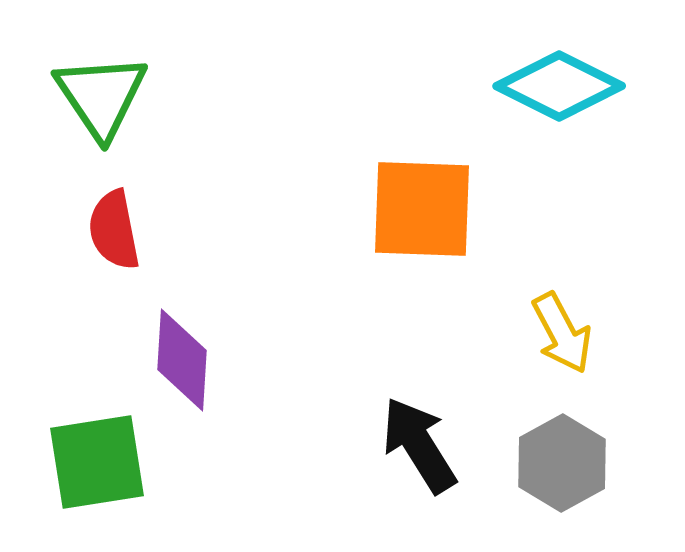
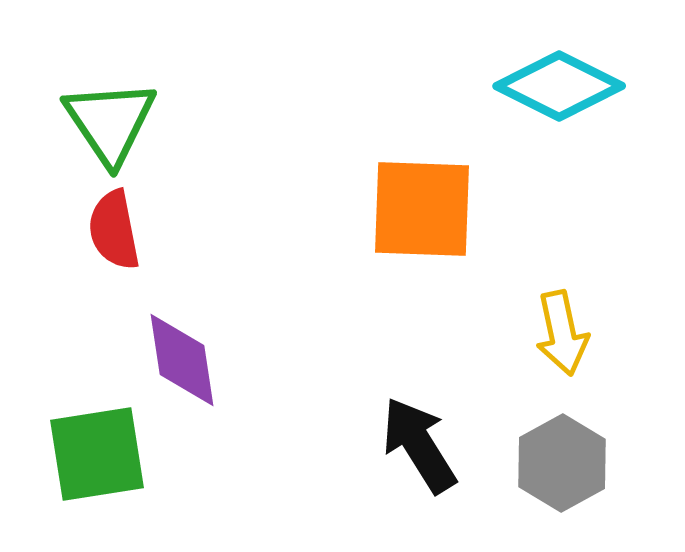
green triangle: moved 9 px right, 26 px down
yellow arrow: rotated 16 degrees clockwise
purple diamond: rotated 12 degrees counterclockwise
green square: moved 8 px up
